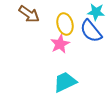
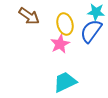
brown arrow: moved 2 px down
blue semicircle: rotated 75 degrees clockwise
